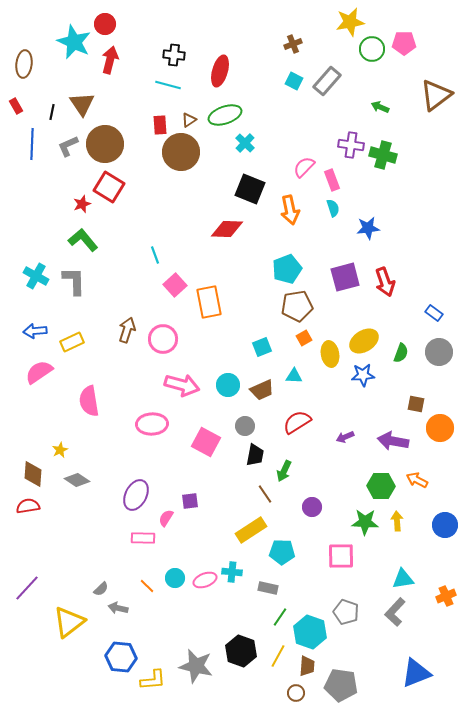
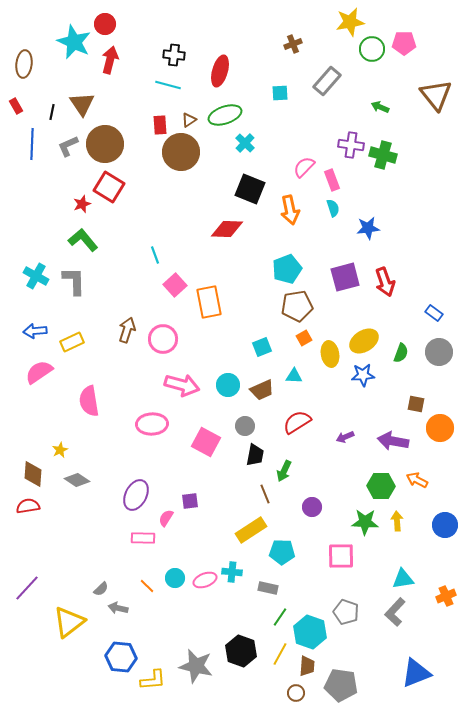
cyan square at (294, 81): moved 14 px left, 12 px down; rotated 30 degrees counterclockwise
brown triangle at (436, 95): rotated 32 degrees counterclockwise
brown line at (265, 494): rotated 12 degrees clockwise
yellow line at (278, 656): moved 2 px right, 2 px up
